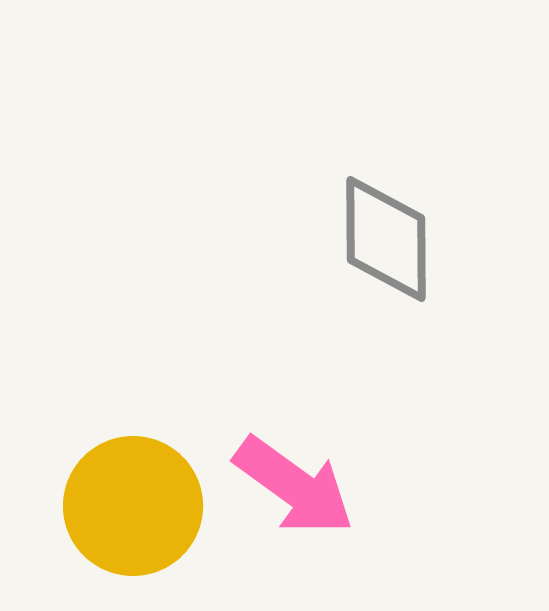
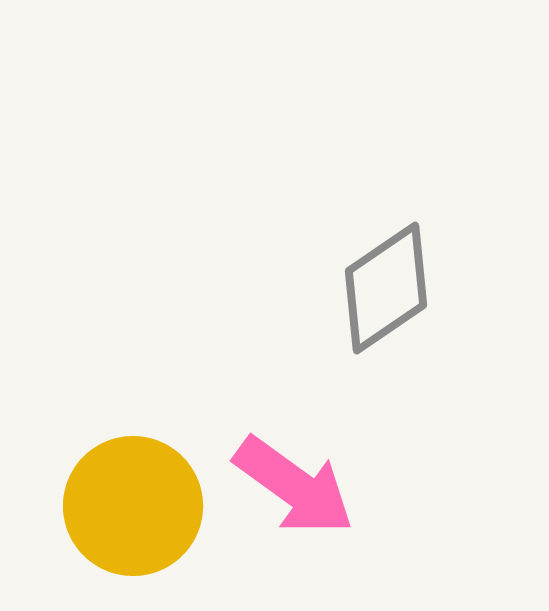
gray diamond: moved 49 px down; rotated 56 degrees clockwise
